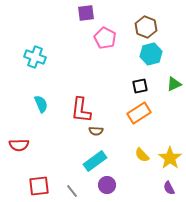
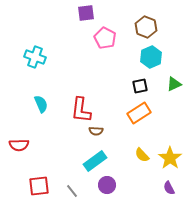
cyan hexagon: moved 3 px down; rotated 10 degrees counterclockwise
